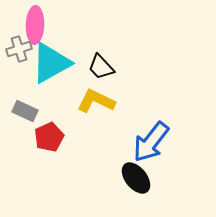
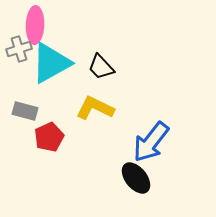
yellow L-shape: moved 1 px left, 7 px down
gray rectangle: rotated 10 degrees counterclockwise
